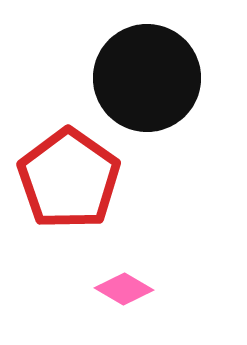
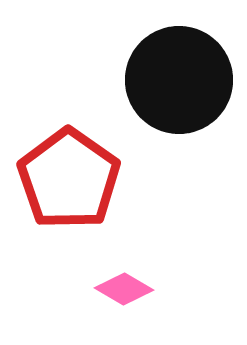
black circle: moved 32 px right, 2 px down
